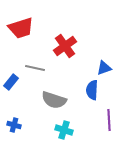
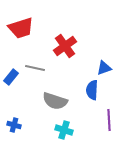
blue rectangle: moved 5 px up
gray semicircle: moved 1 px right, 1 px down
